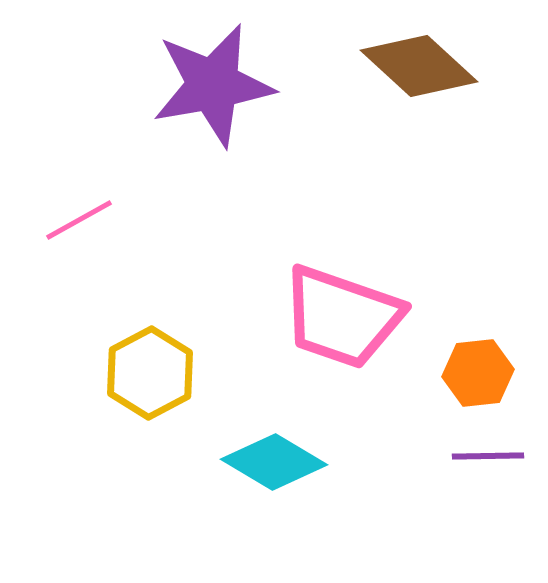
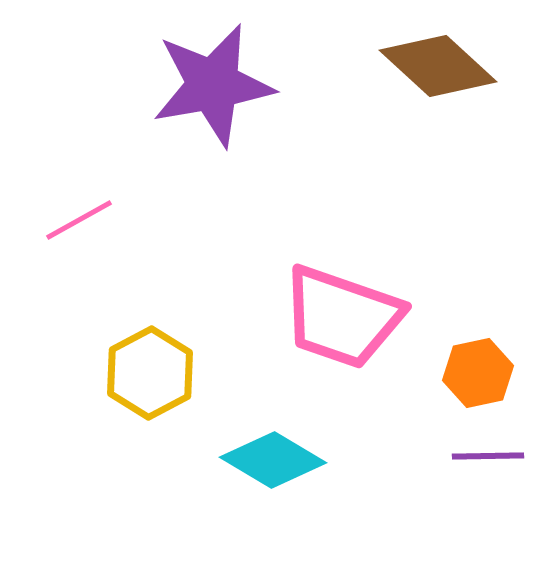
brown diamond: moved 19 px right
orange hexagon: rotated 6 degrees counterclockwise
cyan diamond: moved 1 px left, 2 px up
